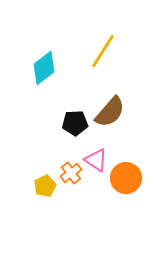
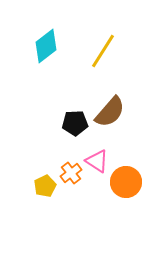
cyan diamond: moved 2 px right, 22 px up
pink triangle: moved 1 px right, 1 px down
orange circle: moved 4 px down
